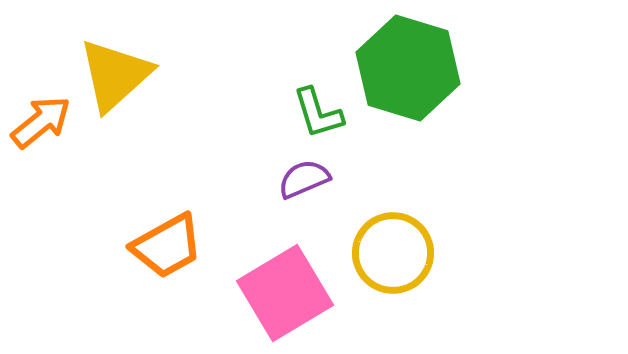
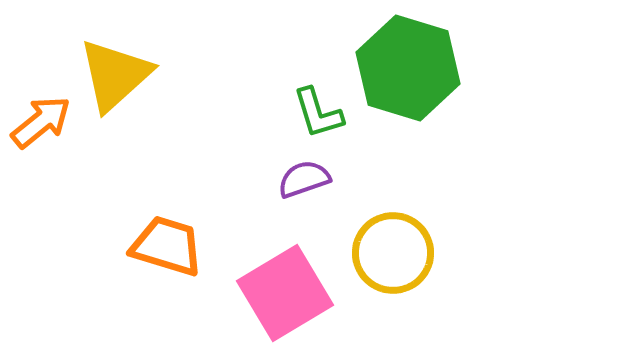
purple semicircle: rotated 4 degrees clockwise
orange trapezoid: rotated 134 degrees counterclockwise
